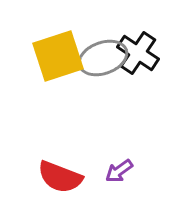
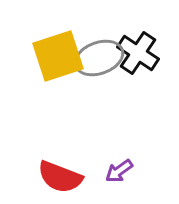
gray ellipse: moved 4 px left
